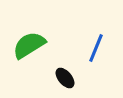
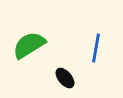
blue line: rotated 12 degrees counterclockwise
